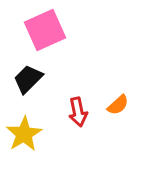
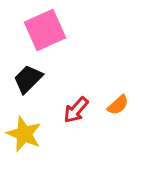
red arrow: moved 2 px left, 2 px up; rotated 52 degrees clockwise
yellow star: rotated 18 degrees counterclockwise
